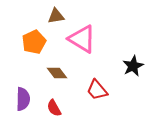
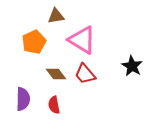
pink triangle: moved 1 px down
black star: moved 1 px left; rotated 15 degrees counterclockwise
brown diamond: moved 1 px left, 1 px down
red trapezoid: moved 12 px left, 16 px up
red semicircle: moved 3 px up; rotated 18 degrees clockwise
